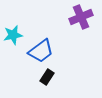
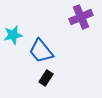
blue trapezoid: rotated 88 degrees clockwise
black rectangle: moved 1 px left, 1 px down
